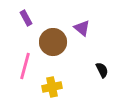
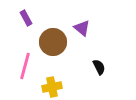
black semicircle: moved 3 px left, 3 px up
